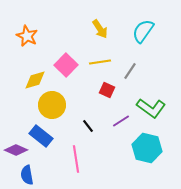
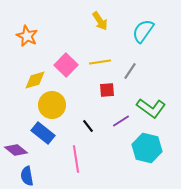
yellow arrow: moved 8 px up
red square: rotated 28 degrees counterclockwise
blue rectangle: moved 2 px right, 3 px up
purple diamond: rotated 15 degrees clockwise
blue semicircle: moved 1 px down
